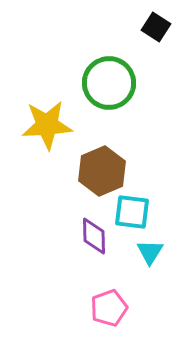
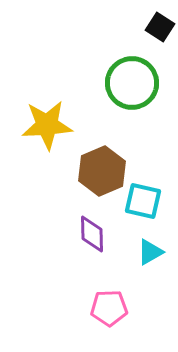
black square: moved 4 px right
green circle: moved 23 px right
cyan square: moved 11 px right, 11 px up; rotated 6 degrees clockwise
purple diamond: moved 2 px left, 2 px up
cyan triangle: rotated 28 degrees clockwise
pink pentagon: rotated 18 degrees clockwise
